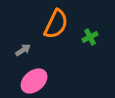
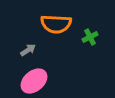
orange semicircle: rotated 68 degrees clockwise
gray arrow: moved 5 px right
